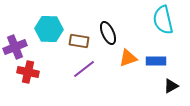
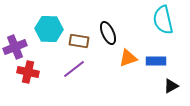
purple line: moved 10 px left
